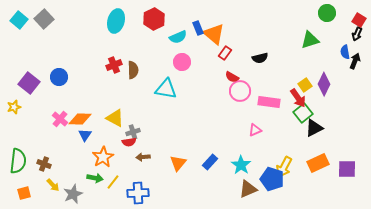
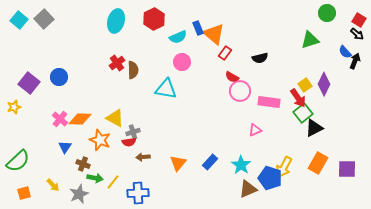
black arrow at (357, 34): rotated 72 degrees counterclockwise
blue semicircle at (345, 52): rotated 32 degrees counterclockwise
red cross at (114, 65): moved 3 px right, 2 px up; rotated 14 degrees counterclockwise
blue triangle at (85, 135): moved 20 px left, 12 px down
orange star at (103, 157): moved 3 px left, 17 px up; rotated 20 degrees counterclockwise
green semicircle at (18, 161): rotated 40 degrees clockwise
orange rectangle at (318, 163): rotated 35 degrees counterclockwise
brown cross at (44, 164): moved 39 px right
blue pentagon at (272, 179): moved 2 px left, 1 px up
gray star at (73, 194): moved 6 px right
